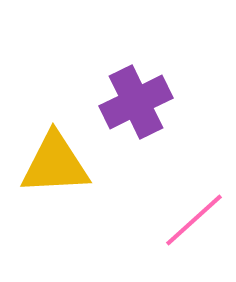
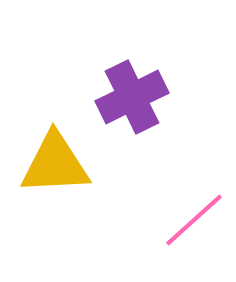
purple cross: moved 4 px left, 5 px up
